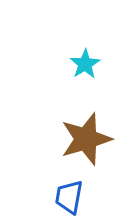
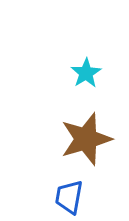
cyan star: moved 1 px right, 9 px down
